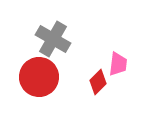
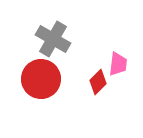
red circle: moved 2 px right, 2 px down
